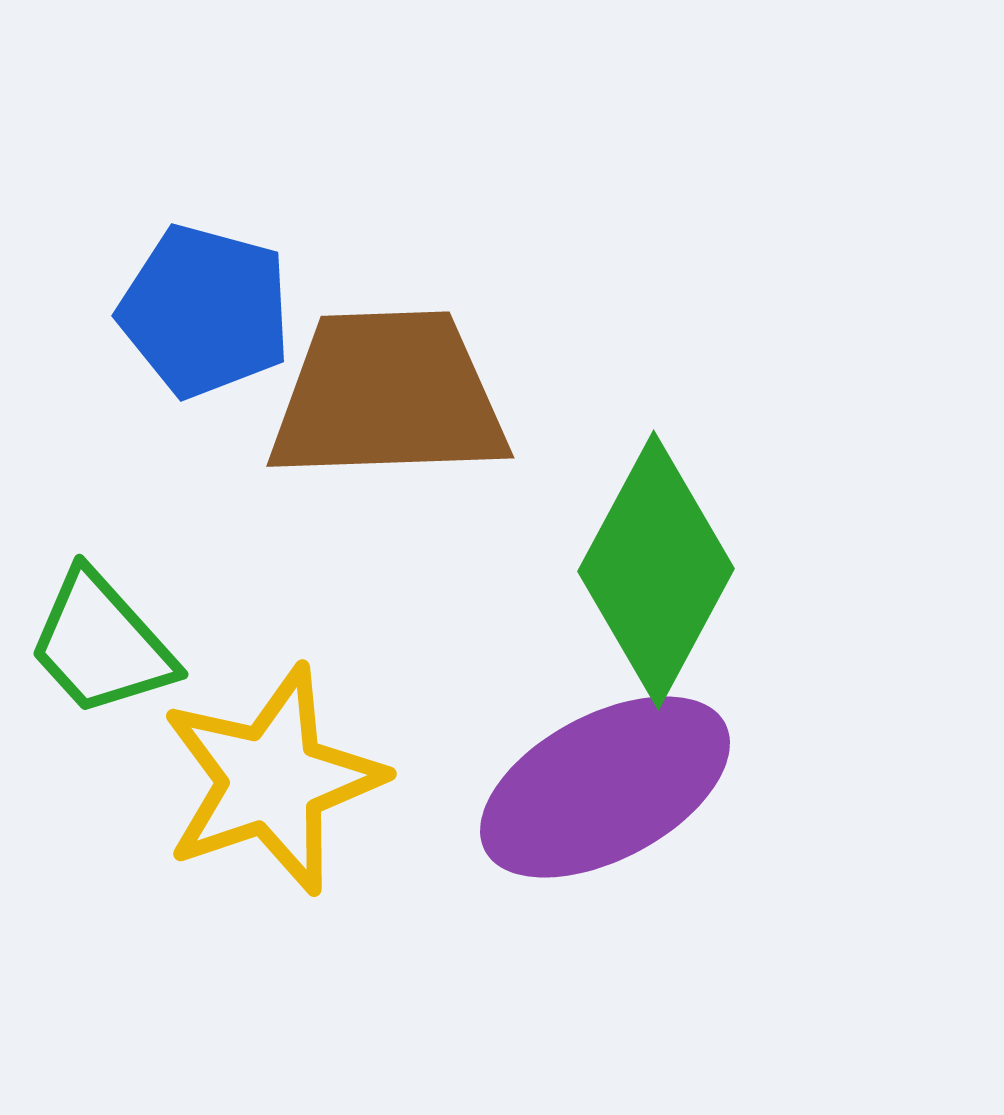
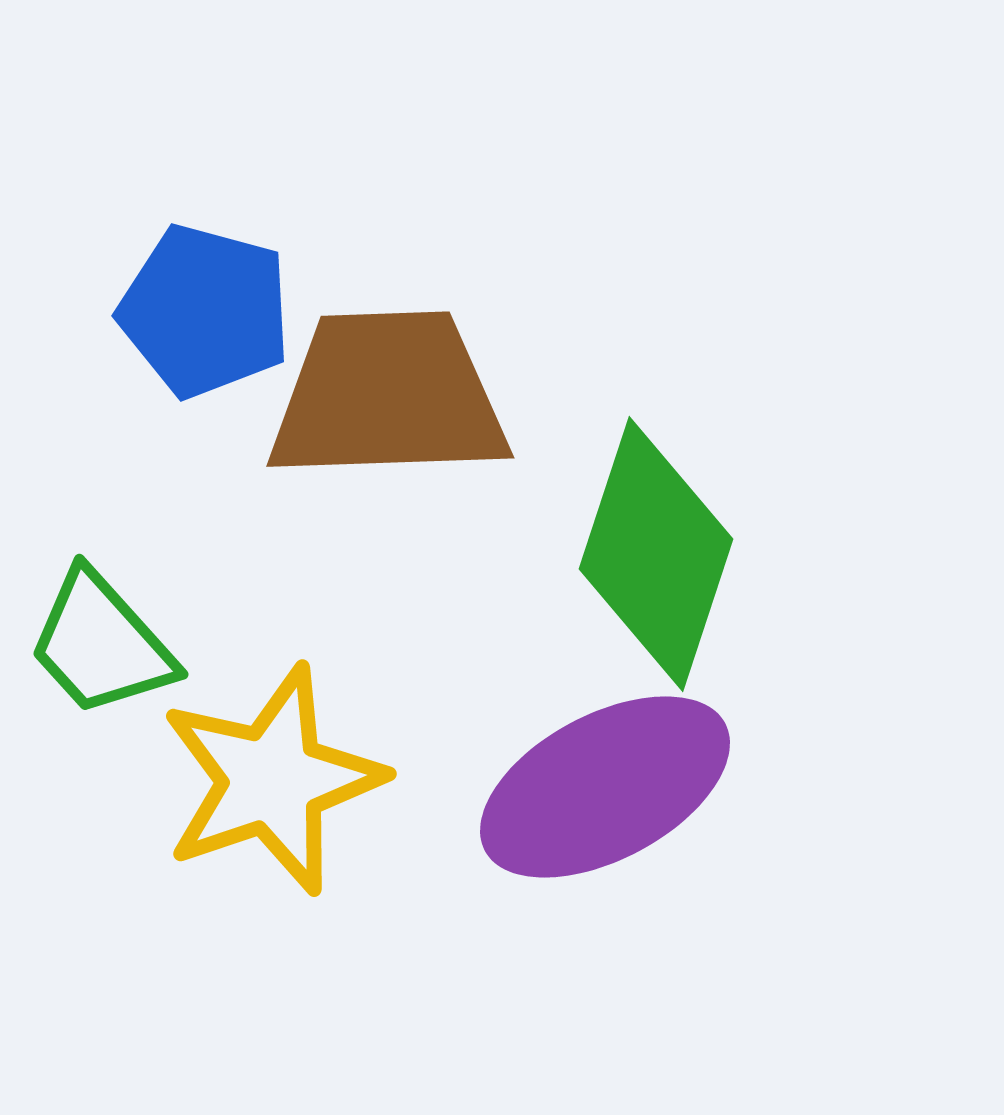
green diamond: moved 16 px up; rotated 10 degrees counterclockwise
